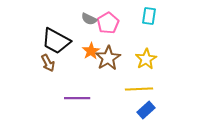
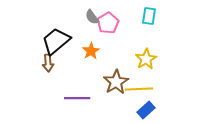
gray semicircle: moved 3 px right, 2 px up; rotated 28 degrees clockwise
black trapezoid: rotated 112 degrees clockwise
brown star: moved 8 px right, 24 px down
brown arrow: rotated 24 degrees clockwise
